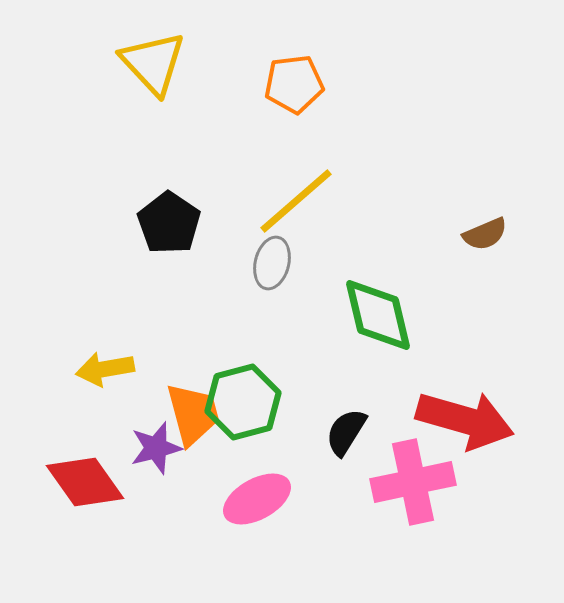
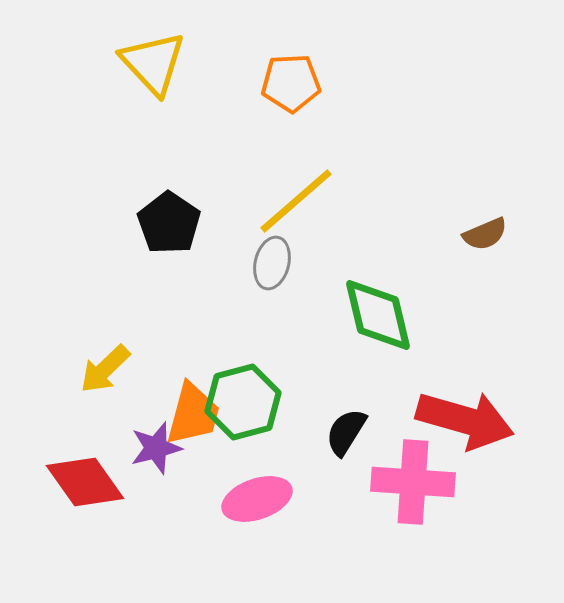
orange pentagon: moved 3 px left, 1 px up; rotated 4 degrees clockwise
yellow arrow: rotated 34 degrees counterclockwise
orange trapezoid: rotated 30 degrees clockwise
pink cross: rotated 16 degrees clockwise
pink ellipse: rotated 10 degrees clockwise
